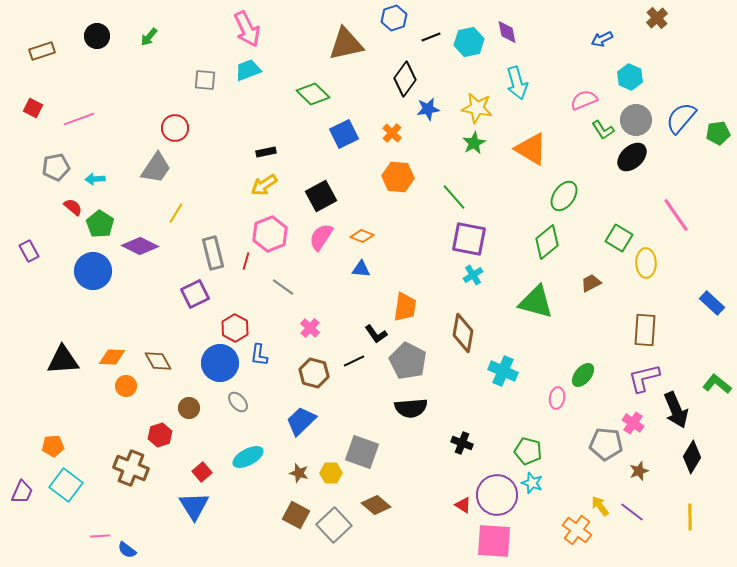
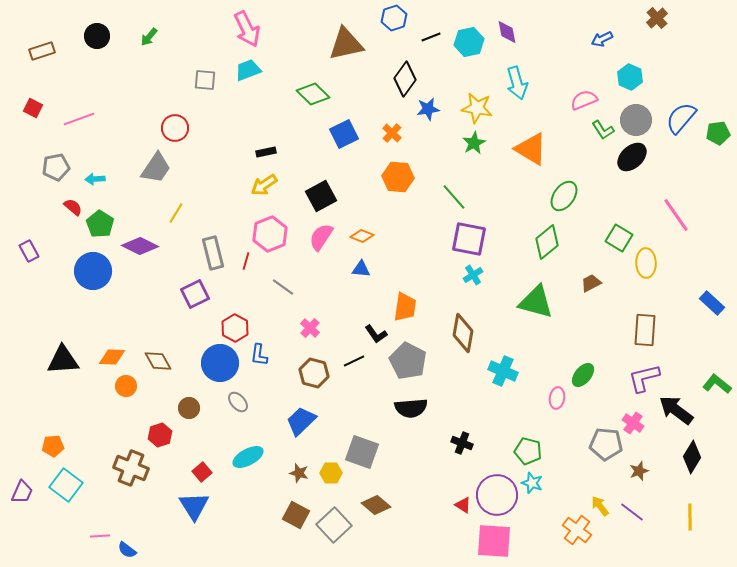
black arrow at (676, 410): rotated 150 degrees clockwise
